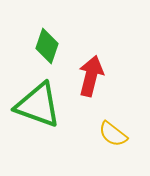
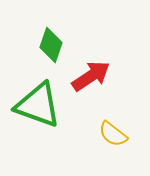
green diamond: moved 4 px right, 1 px up
red arrow: rotated 42 degrees clockwise
